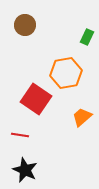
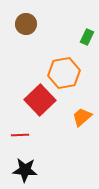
brown circle: moved 1 px right, 1 px up
orange hexagon: moved 2 px left
red square: moved 4 px right, 1 px down; rotated 12 degrees clockwise
red line: rotated 12 degrees counterclockwise
black star: rotated 20 degrees counterclockwise
